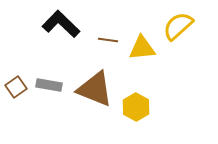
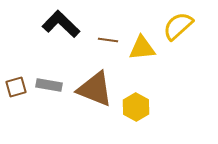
brown square: rotated 20 degrees clockwise
